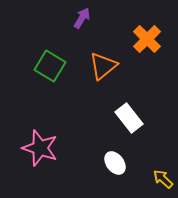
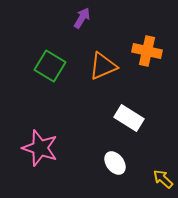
orange cross: moved 12 px down; rotated 32 degrees counterclockwise
orange triangle: rotated 16 degrees clockwise
white rectangle: rotated 20 degrees counterclockwise
